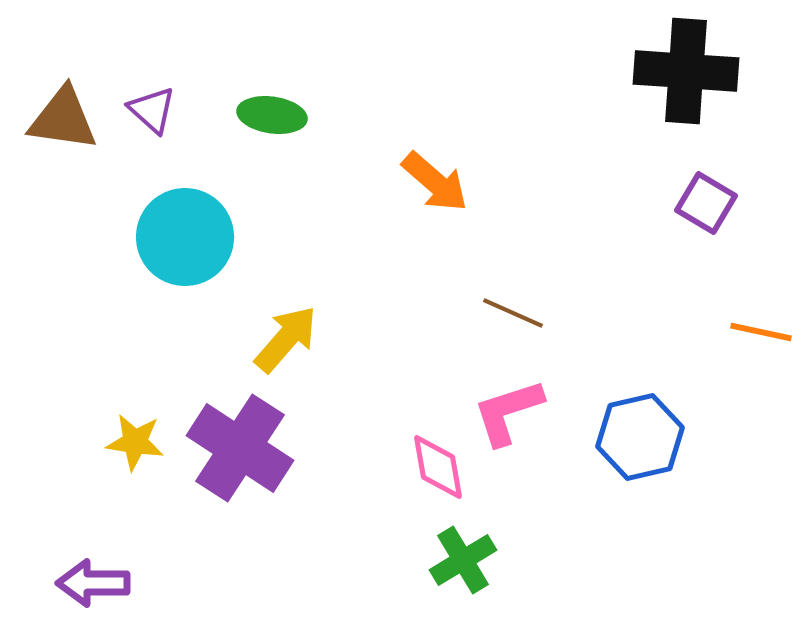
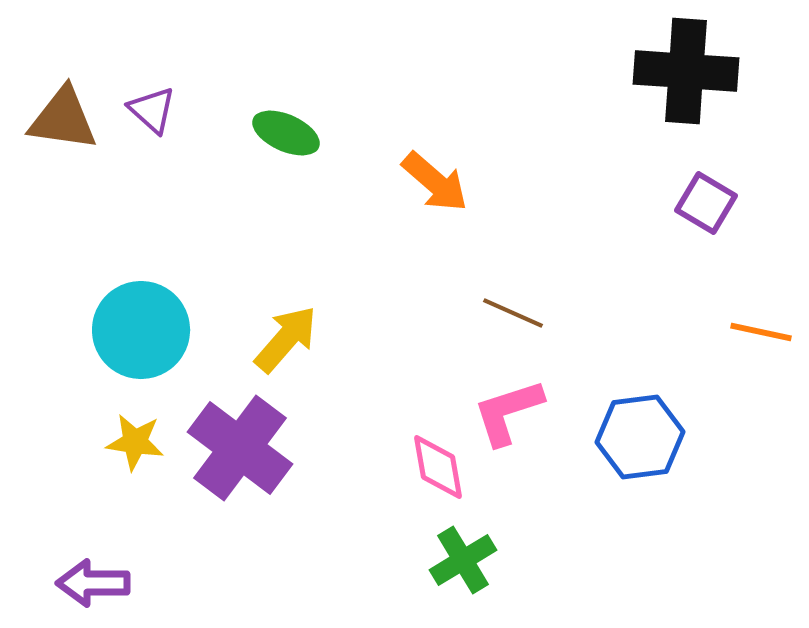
green ellipse: moved 14 px right, 18 px down; rotated 16 degrees clockwise
cyan circle: moved 44 px left, 93 px down
blue hexagon: rotated 6 degrees clockwise
purple cross: rotated 4 degrees clockwise
